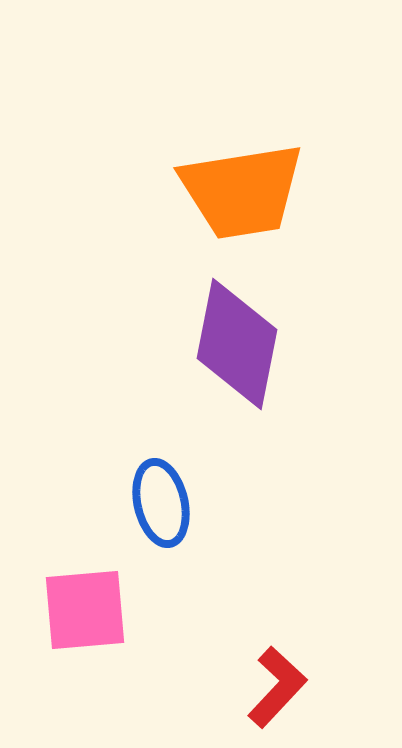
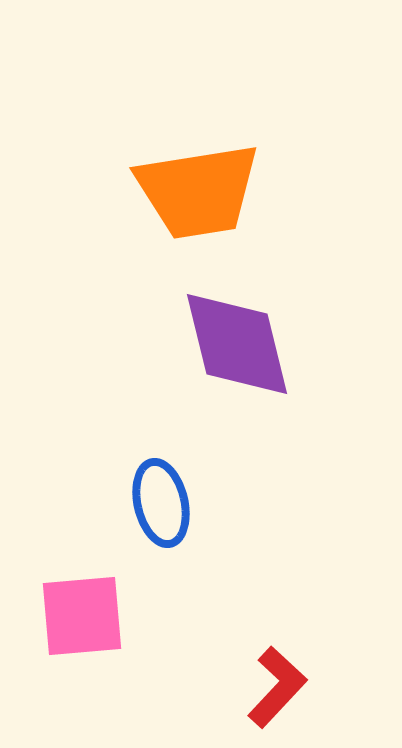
orange trapezoid: moved 44 px left
purple diamond: rotated 25 degrees counterclockwise
pink square: moved 3 px left, 6 px down
